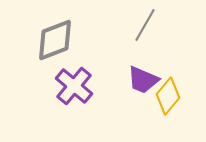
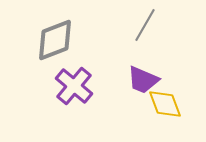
yellow diamond: moved 3 px left, 8 px down; rotated 60 degrees counterclockwise
